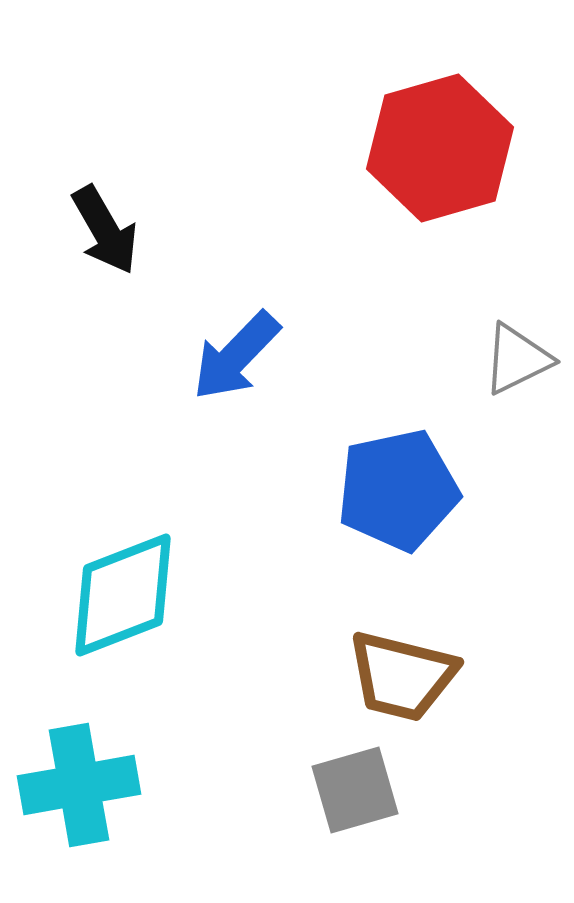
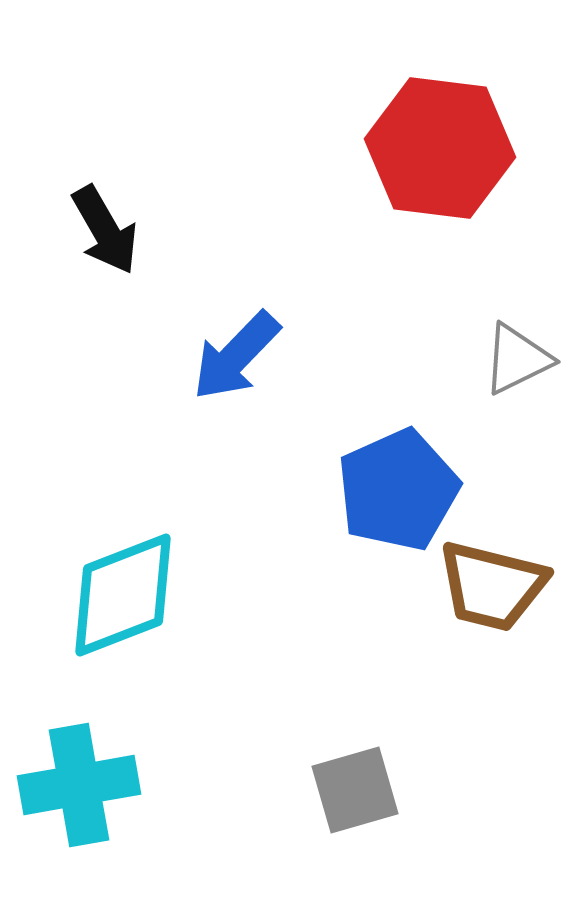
red hexagon: rotated 23 degrees clockwise
blue pentagon: rotated 12 degrees counterclockwise
brown trapezoid: moved 90 px right, 90 px up
